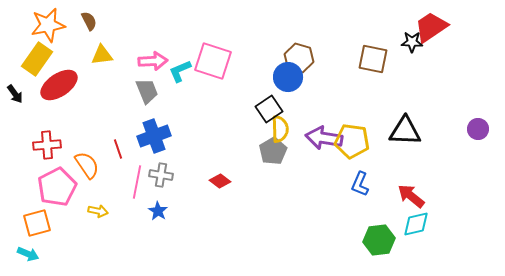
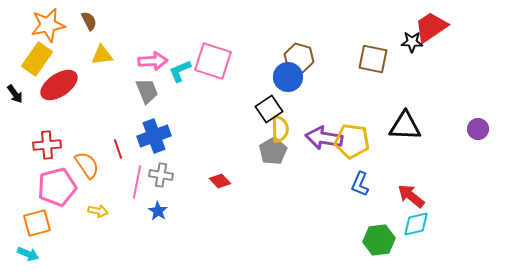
black triangle: moved 5 px up
red diamond: rotated 10 degrees clockwise
pink pentagon: rotated 12 degrees clockwise
